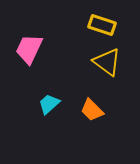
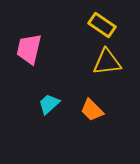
yellow rectangle: rotated 16 degrees clockwise
pink trapezoid: rotated 12 degrees counterclockwise
yellow triangle: rotated 44 degrees counterclockwise
